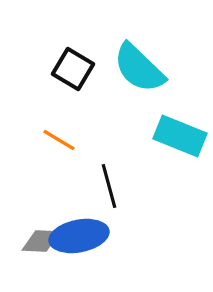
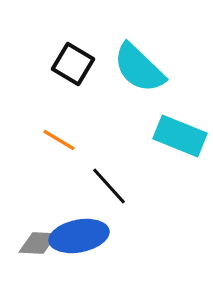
black square: moved 5 px up
black line: rotated 27 degrees counterclockwise
gray diamond: moved 3 px left, 2 px down
